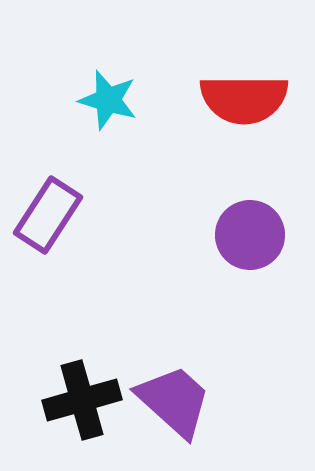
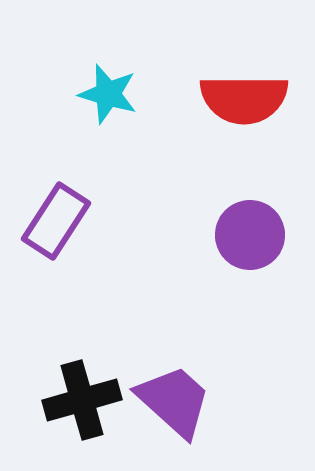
cyan star: moved 6 px up
purple rectangle: moved 8 px right, 6 px down
